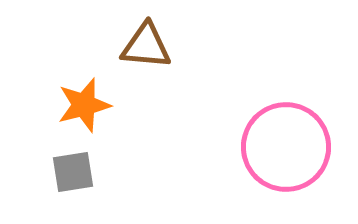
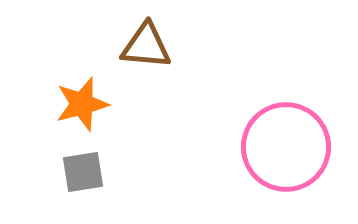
orange star: moved 2 px left, 1 px up
gray square: moved 10 px right
